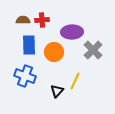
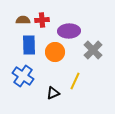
purple ellipse: moved 3 px left, 1 px up
orange circle: moved 1 px right
blue cross: moved 2 px left; rotated 15 degrees clockwise
black triangle: moved 4 px left, 2 px down; rotated 24 degrees clockwise
